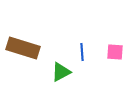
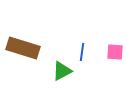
blue line: rotated 12 degrees clockwise
green triangle: moved 1 px right, 1 px up
